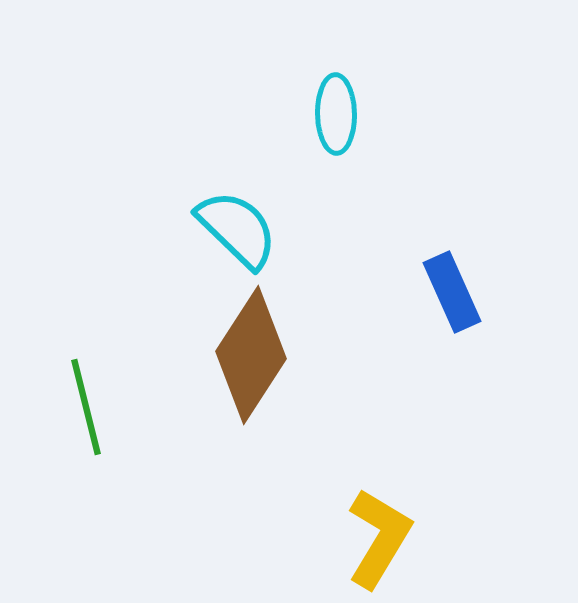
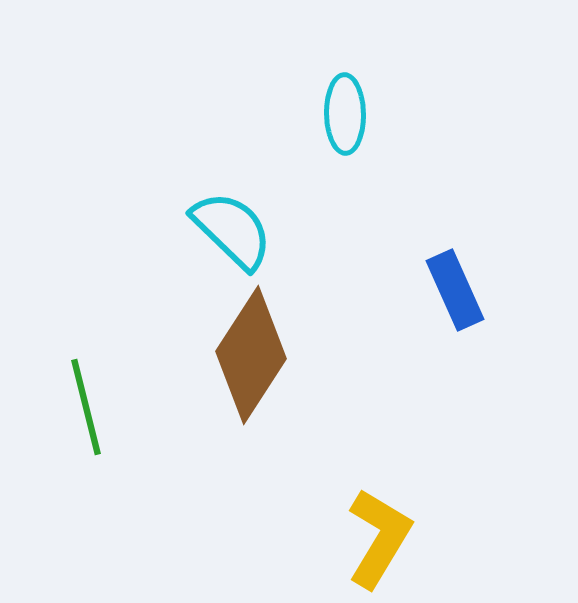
cyan ellipse: moved 9 px right
cyan semicircle: moved 5 px left, 1 px down
blue rectangle: moved 3 px right, 2 px up
